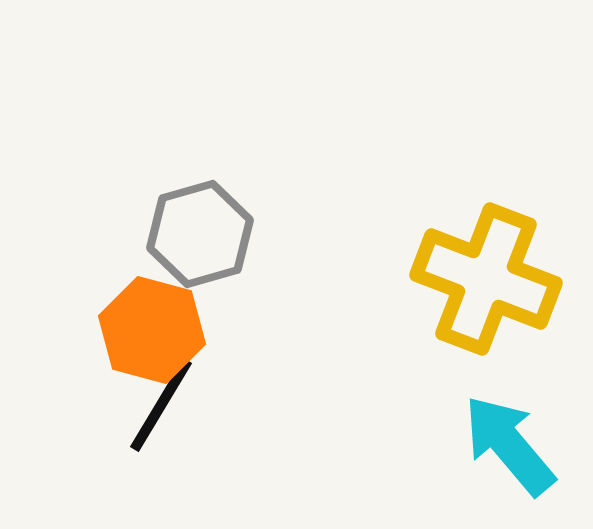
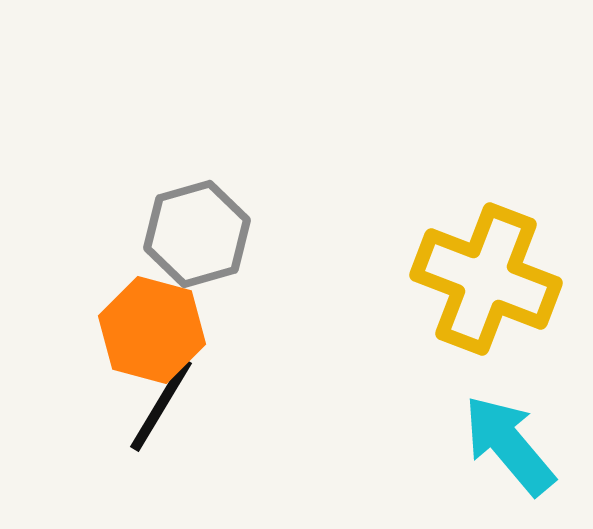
gray hexagon: moved 3 px left
